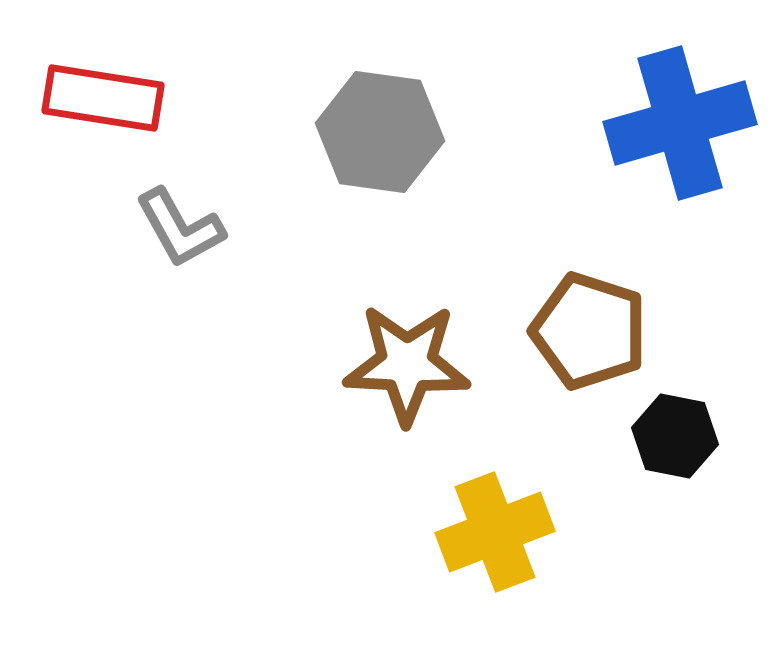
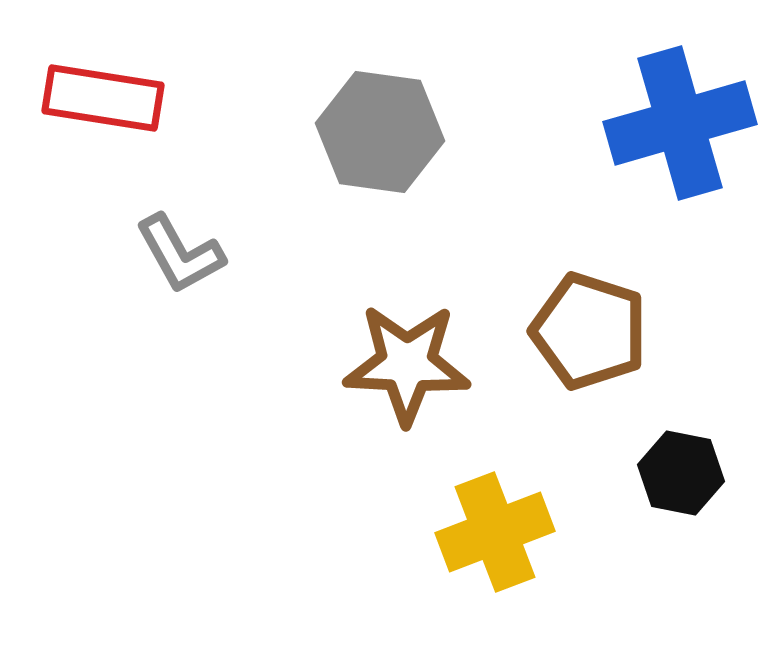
gray L-shape: moved 26 px down
black hexagon: moved 6 px right, 37 px down
